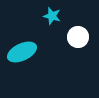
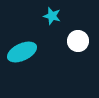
white circle: moved 4 px down
